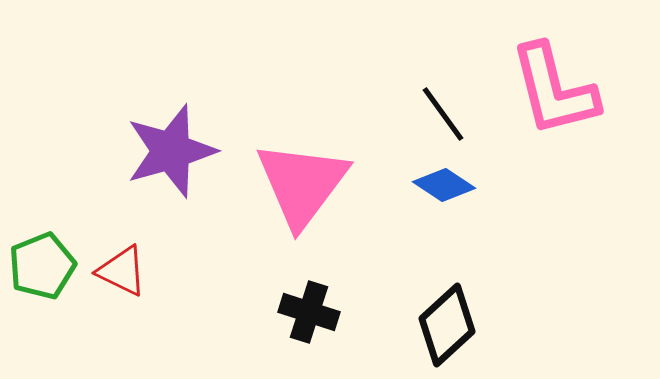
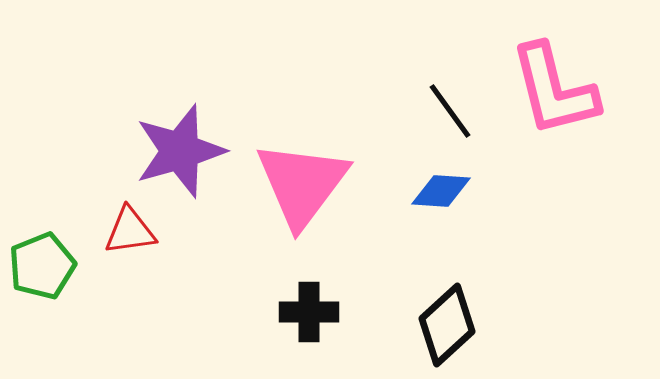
black line: moved 7 px right, 3 px up
purple star: moved 9 px right
blue diamond: moved 3 px left, 6 px down; rotated 30 degrees counterclockwise
red triangle: moved 8 px right, 40 px up; rotated 34 degrees counterclockwise
black cross: rotated 18 degrees counterclockwise
